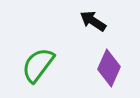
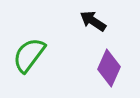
green semicircle: moved 9 px left, 10 px up
